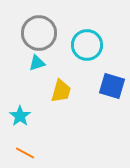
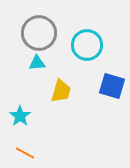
cyan triangle: rotated 12 degrees clockwise
